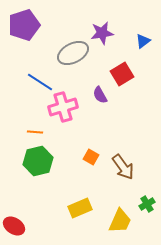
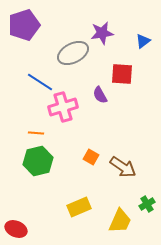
red square: rotated 35 degrees clockwise
orange line: moved 1 px right, 1 px down
brown arrow: rotated 20 degrees counterclockwise
yellow rectangle: moved 1 px left, 1 px up
red ellipse: moved 2 px right, 3 px down; rotated 10 degrees counterclockwise
